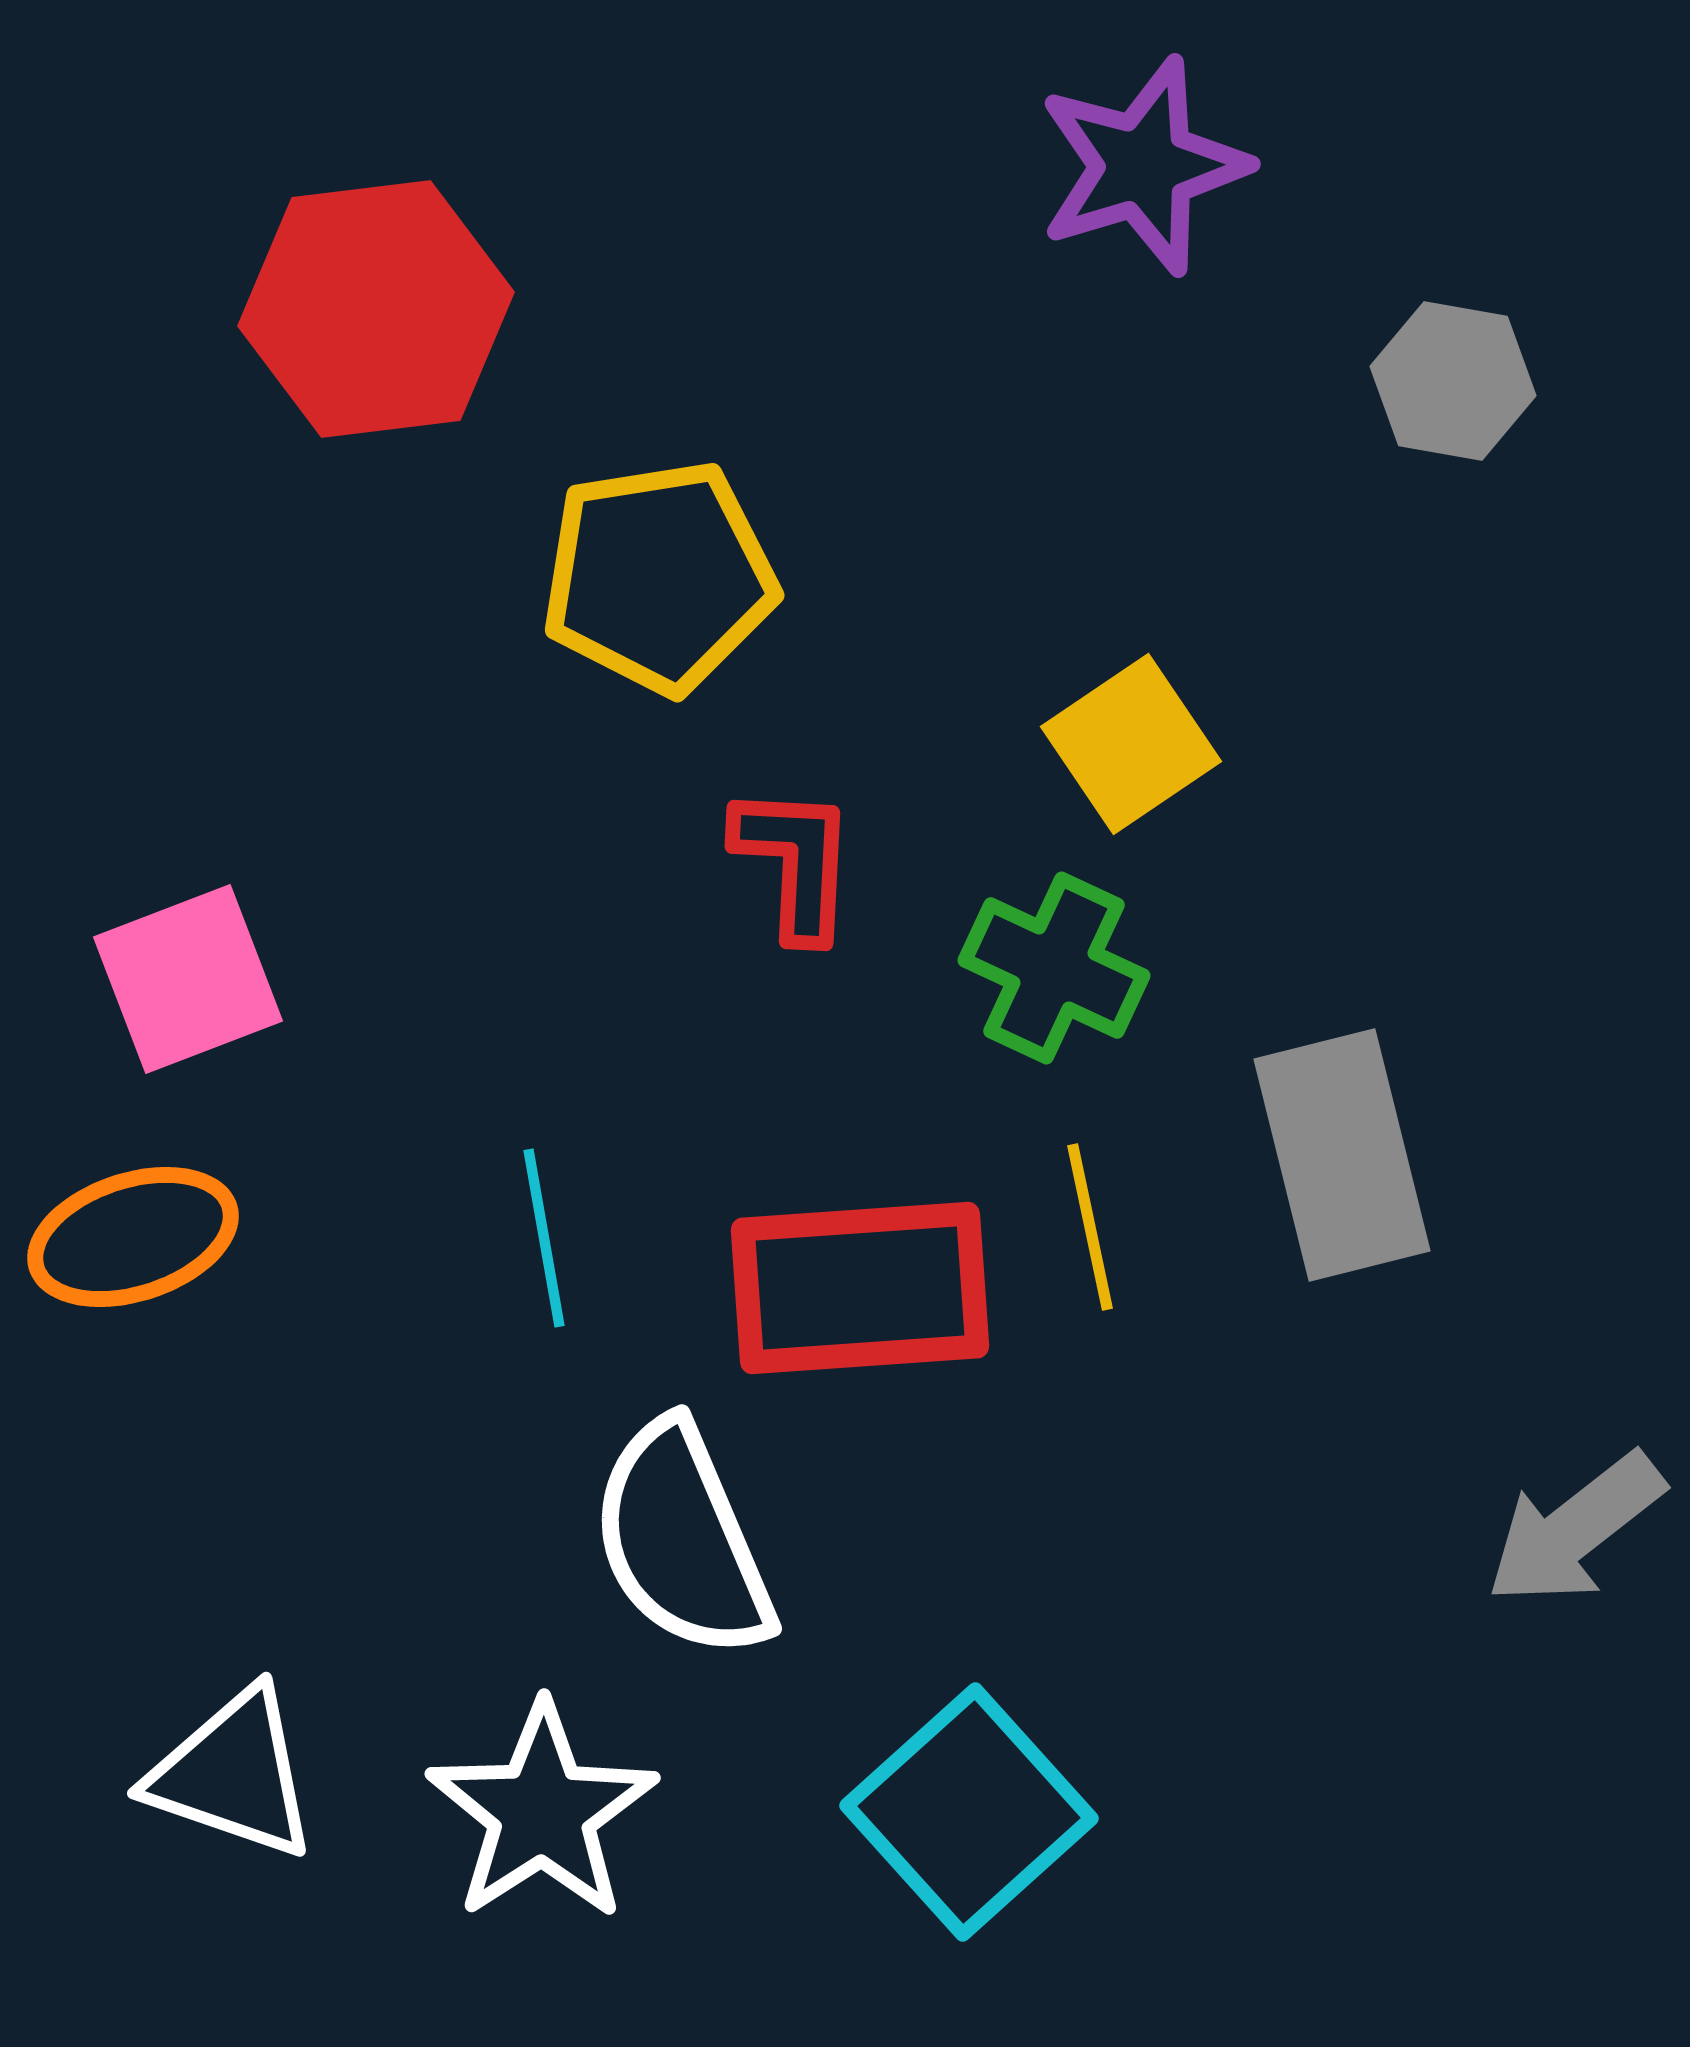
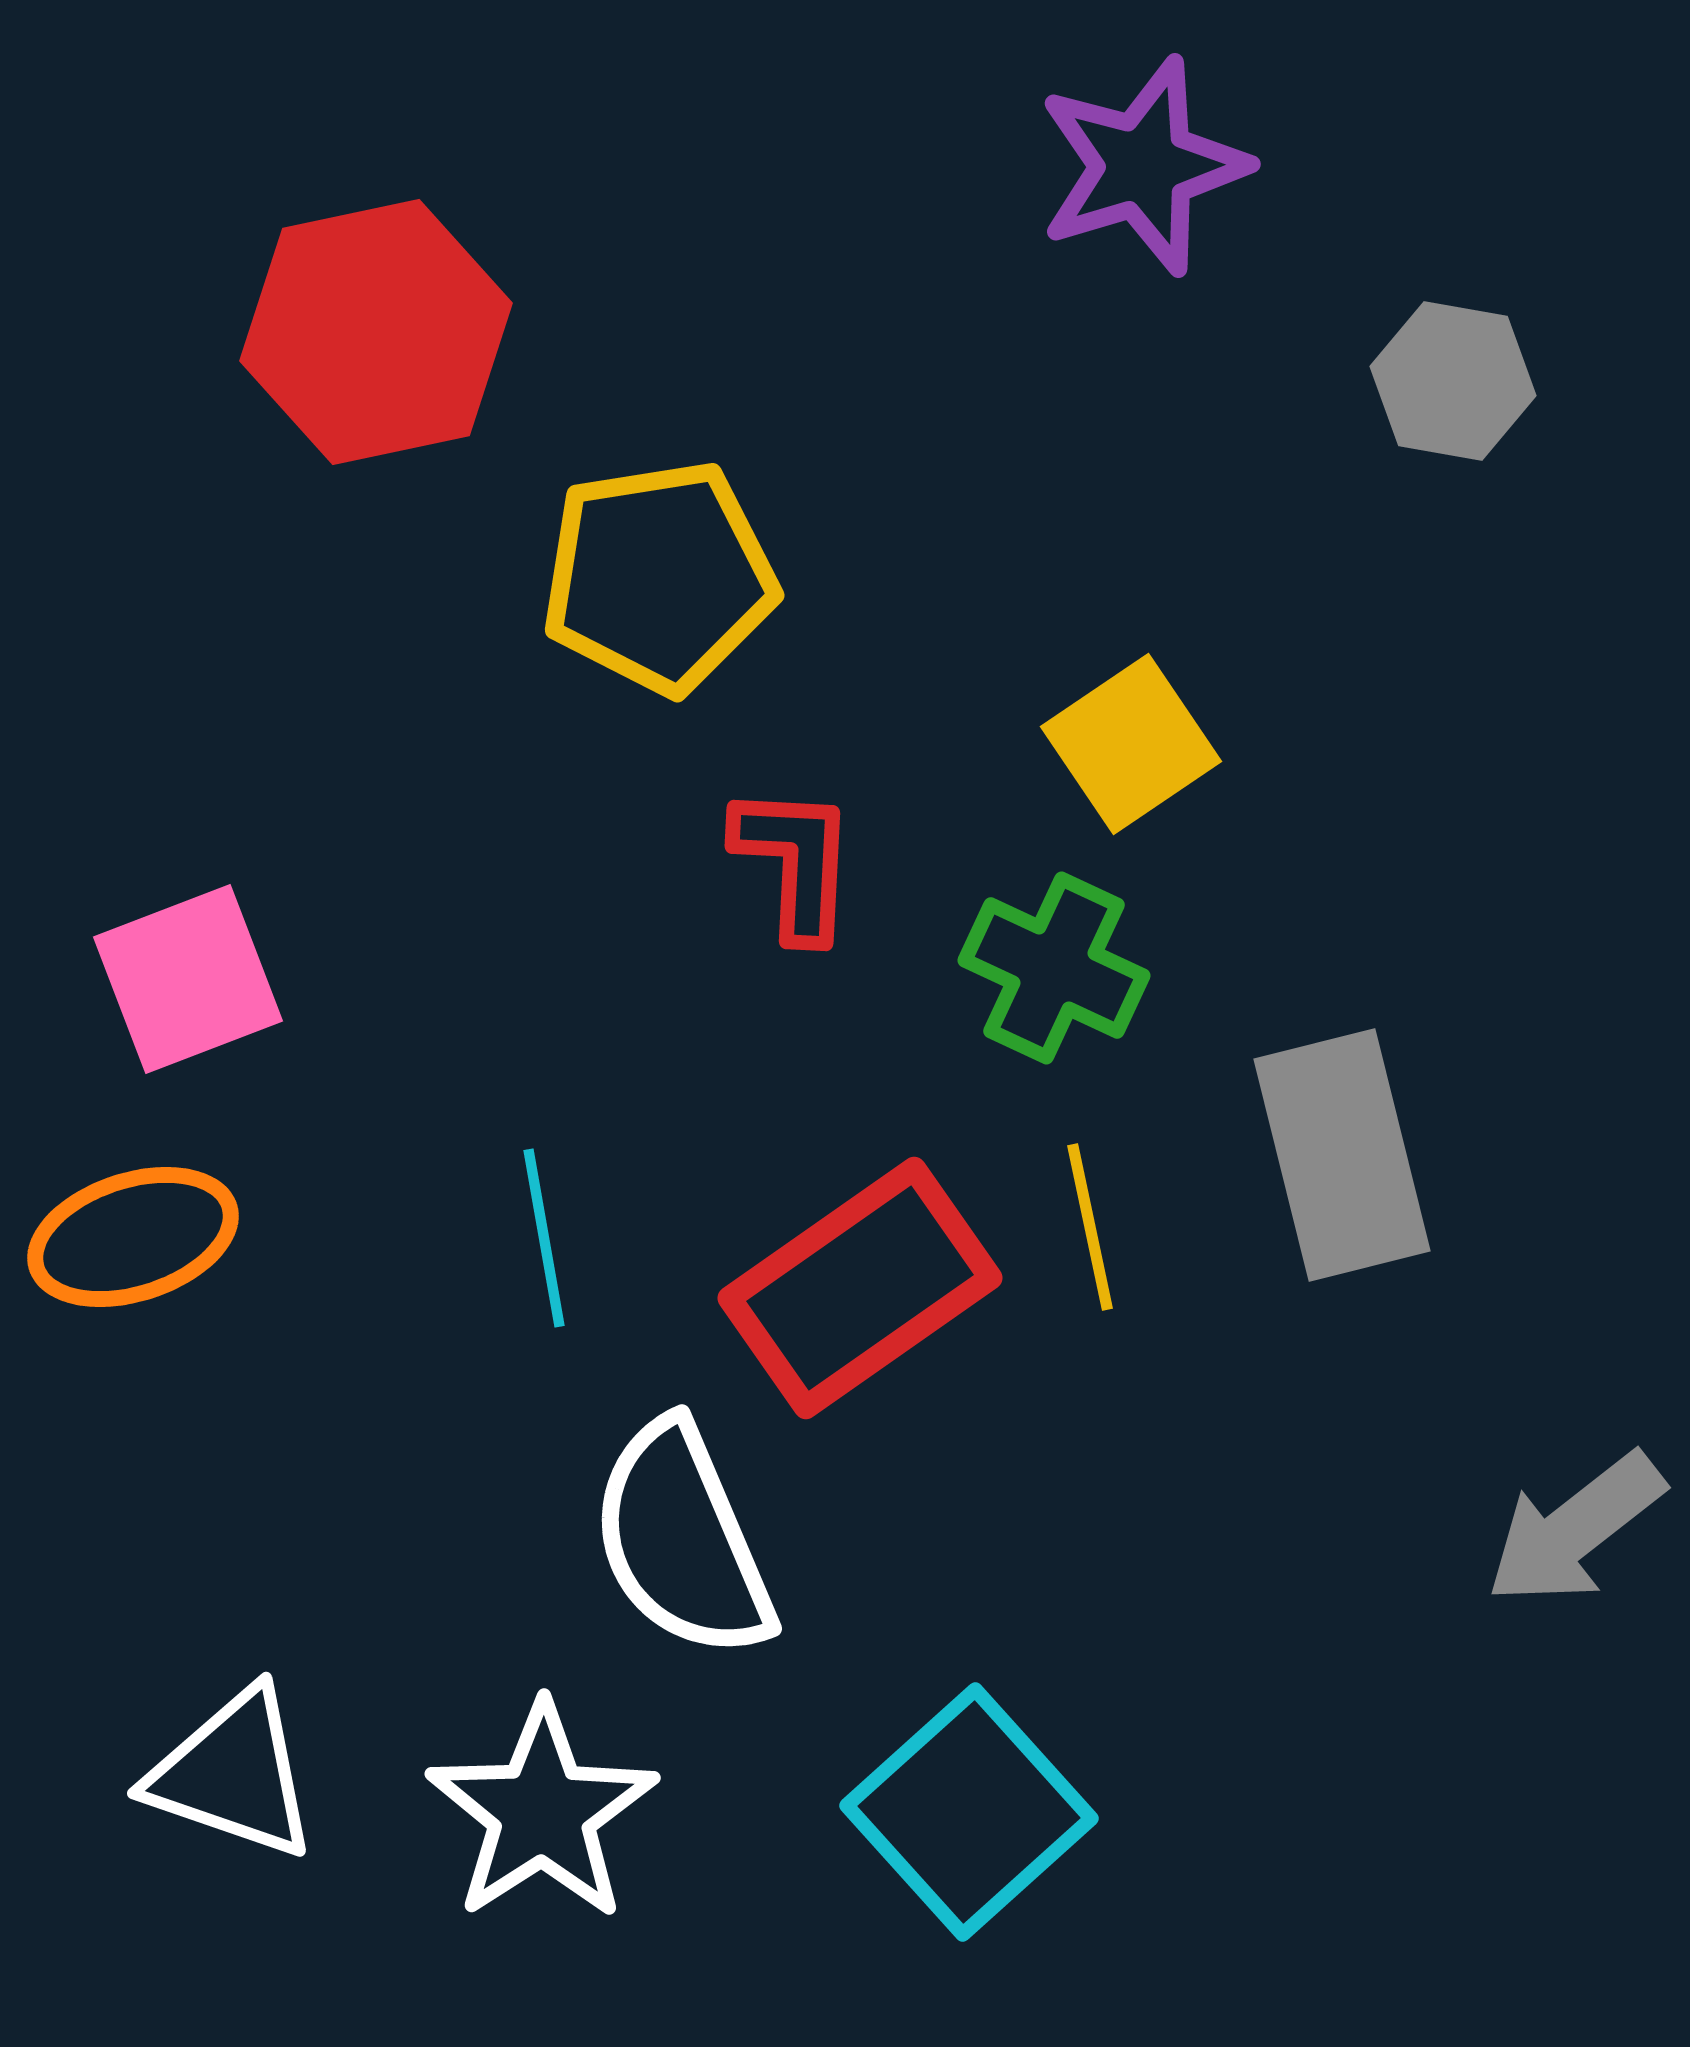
red hexagon: moved 23 px down; rotated 5 degrees counterclockwise
red rectangle: rotated 31 degrees counterclockwise
